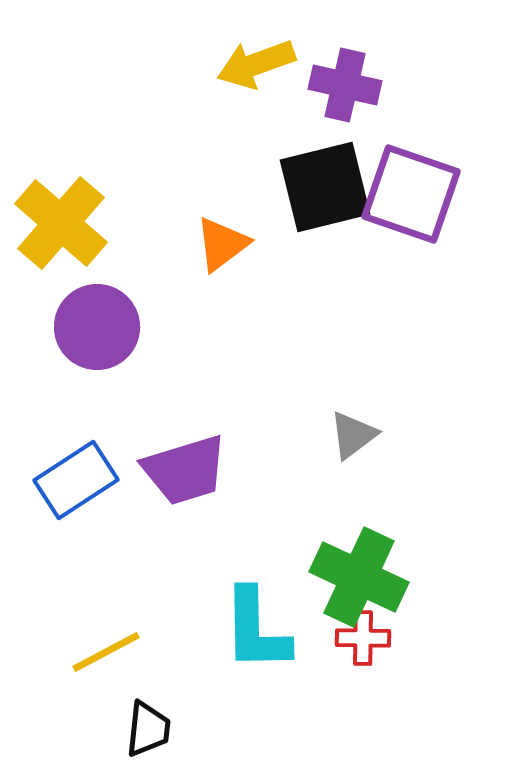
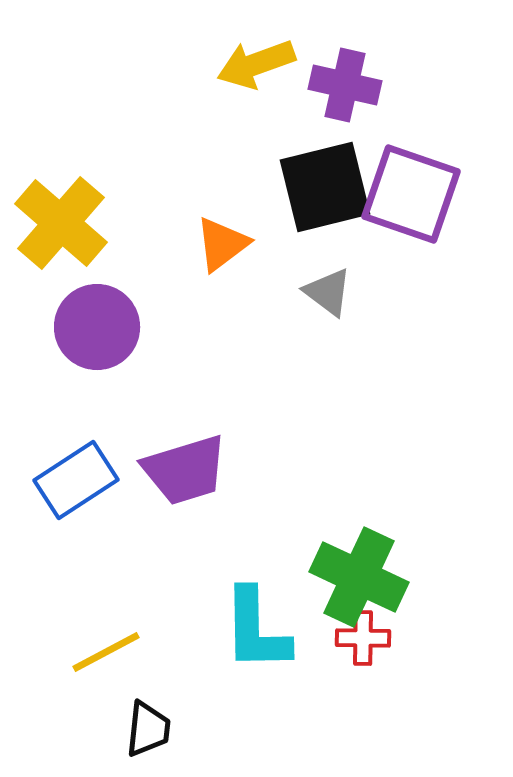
gray triangle: moved 25 px left, 143 px up; rotated 46 degrees counterclockwise
